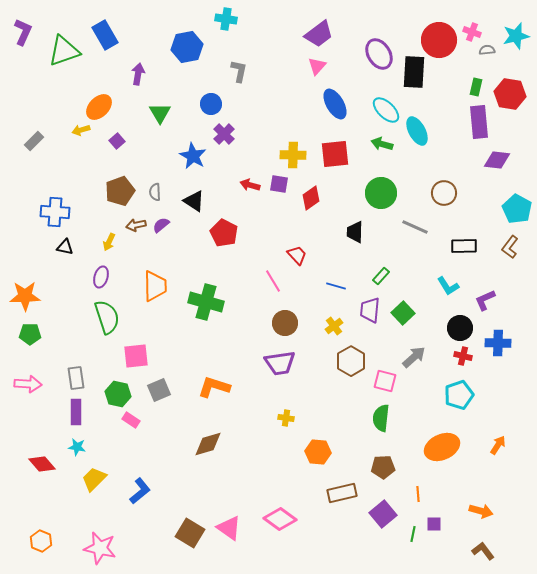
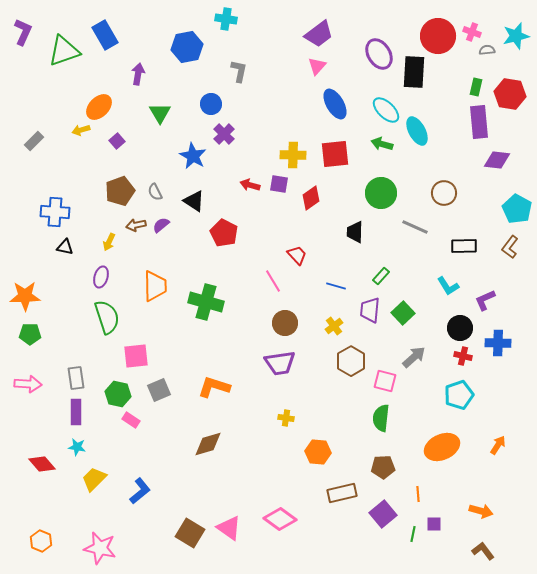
red circle at (439, 40): moved 1 px left, 4 px up
gray semicircle at (155, 192): rotated 24 degrees counterclockwise
